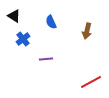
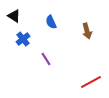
brown arrow: rotated 28 degrees counterclockwise
purple line: rotated 64 degrees clockwise
